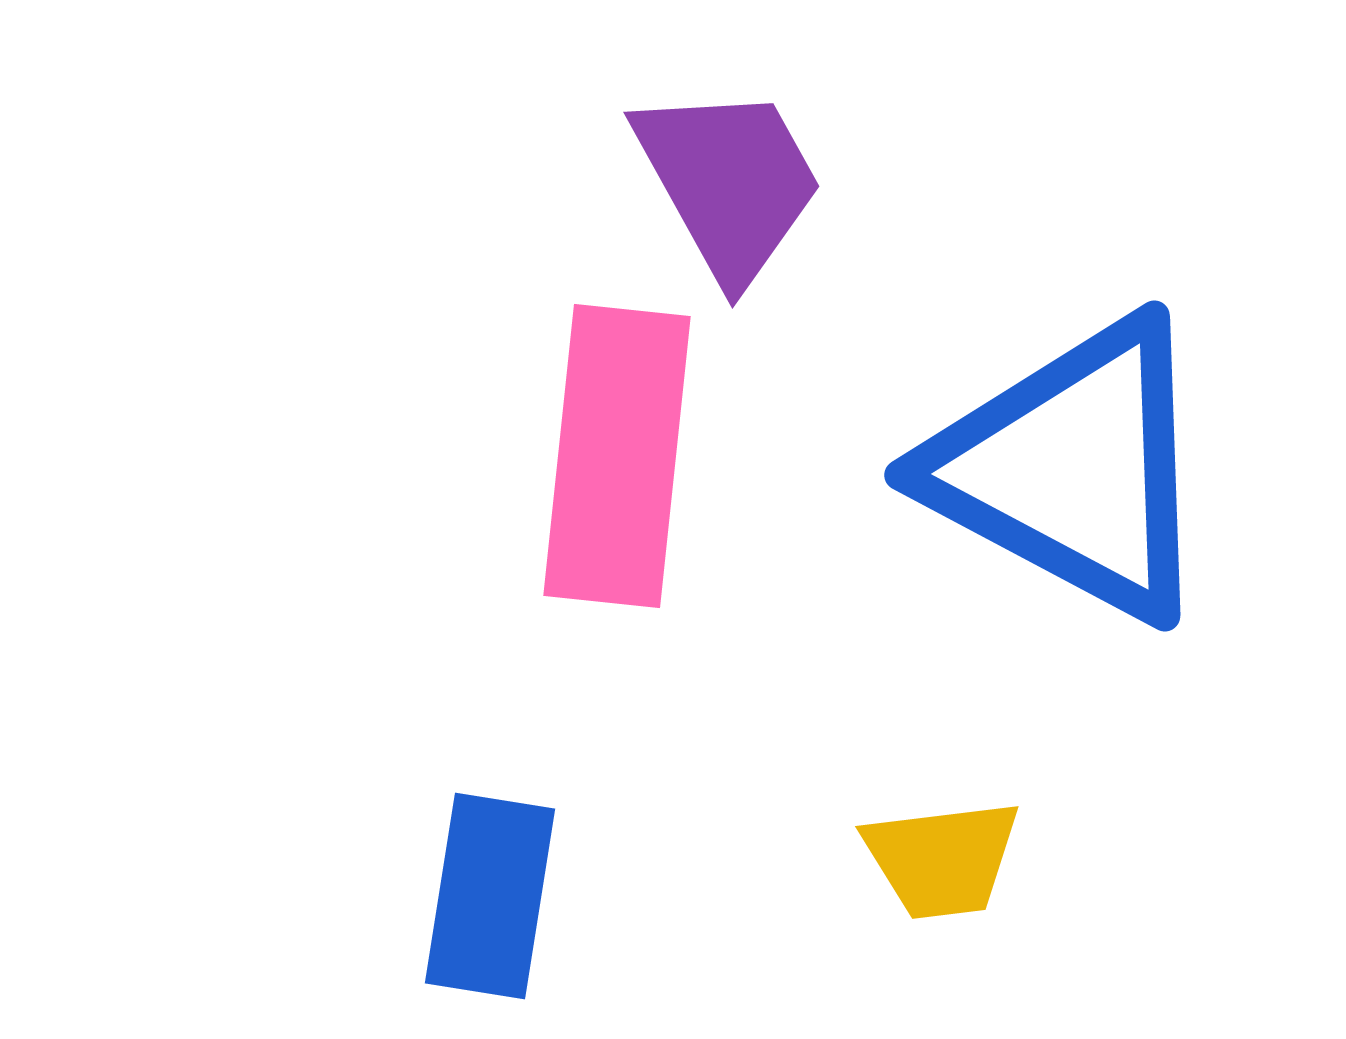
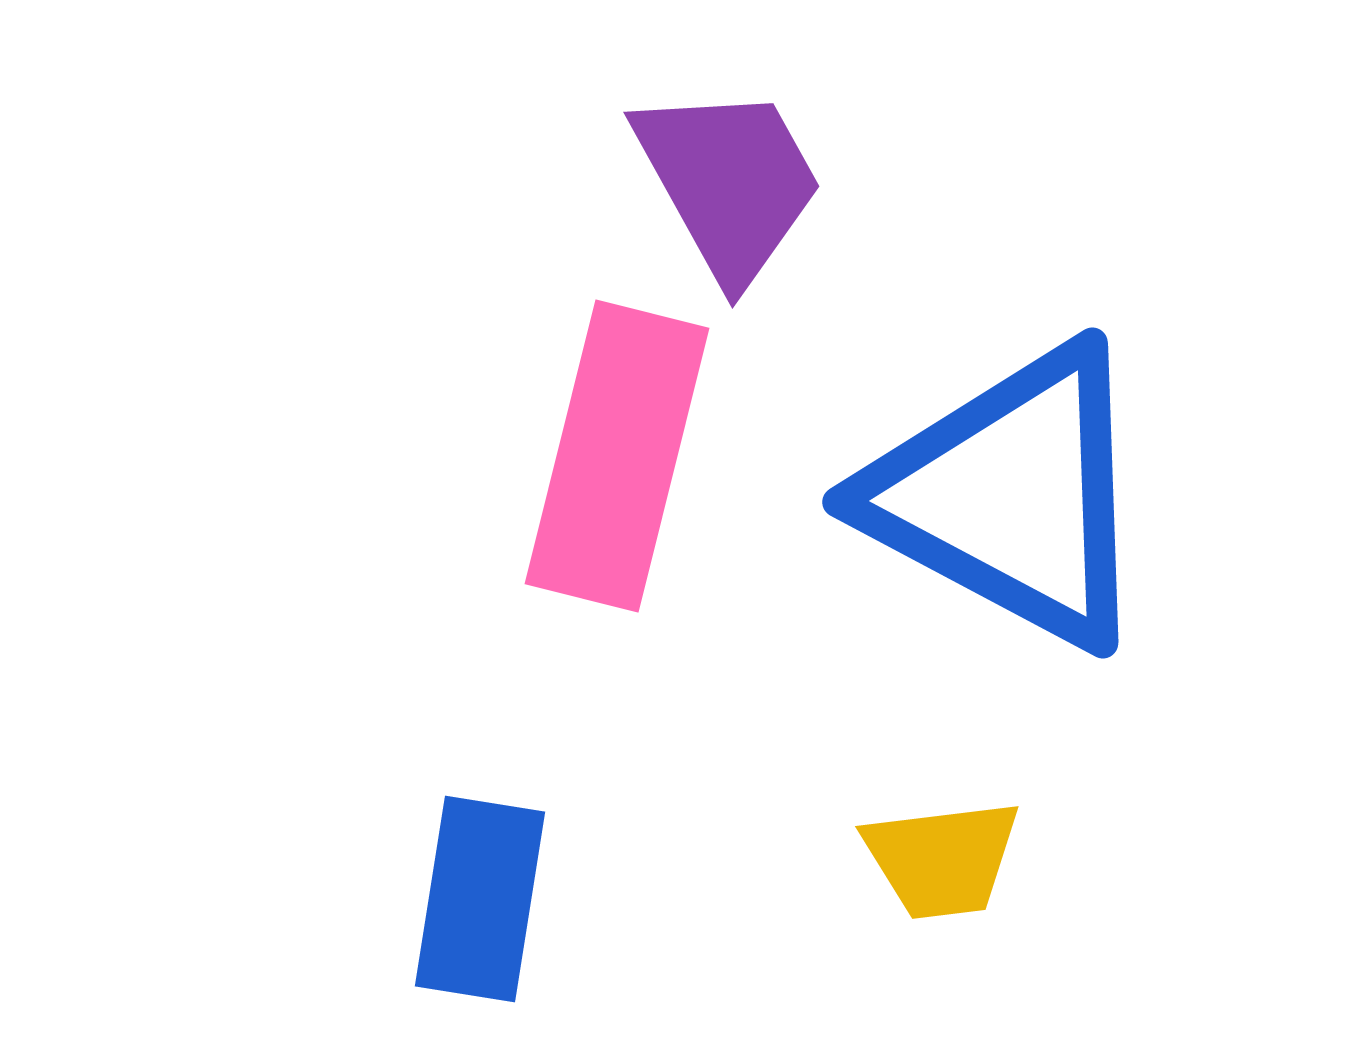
pink rectangle: rotated 8 degrees clockwise
blue triangle: moved 62 px left, 27 px down
blue rectangle: moved 10 px left, 3 px down
